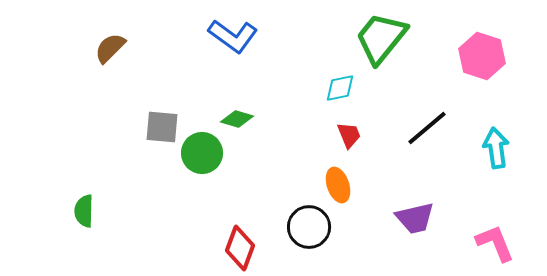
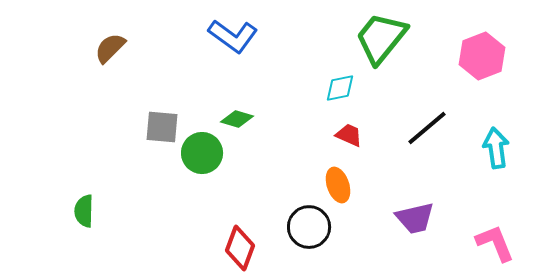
pink hexagon: rotated 21 degrees clockwise
red trapezoid: rotated 44 degrees counterclockwise
